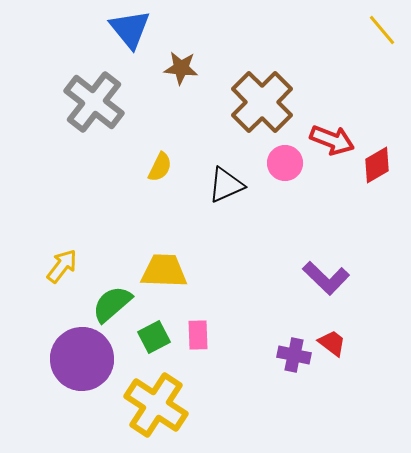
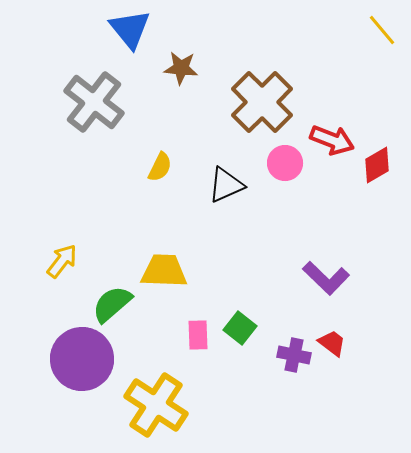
yellow arrow: moved 5 px up
green square: moved 86 px right, 9 px up; rotated 24 degrees counterclockwise
